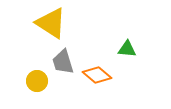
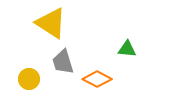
orange diamond: moved 4 px down; rotated 12 degrees counterclockwise
yellow circle: moved 8 px left, 2 px up
